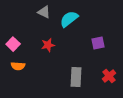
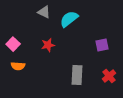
purple square: moved 4 px right, 2 px down
gray rectangle: moved 1 px right, 2 px up
